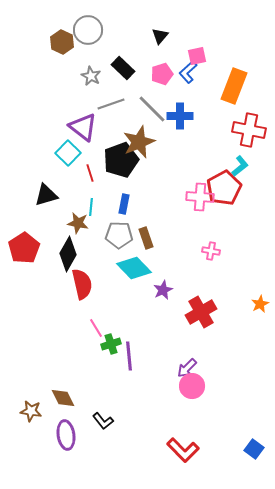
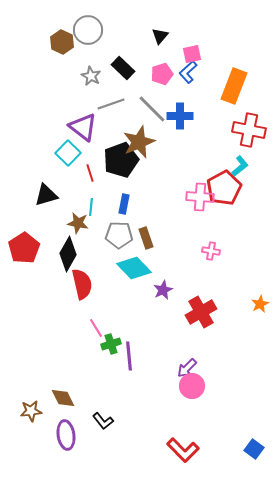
pink square at (197, 56): moved 5 px left, 2 px up
brown star at (31, 411): rotated 15 degrees counterclockwise
